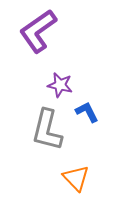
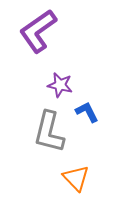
gray L-shape: moved 2 px right, 2 px down
